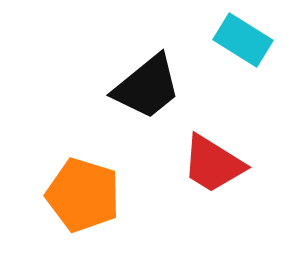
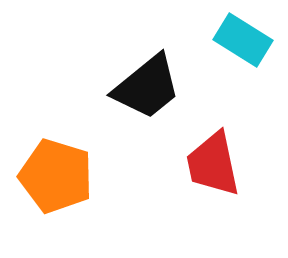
red trapezoid: rotated 46 degrees clockwise
orange pentagon: moved 27 px left, 19 px up
